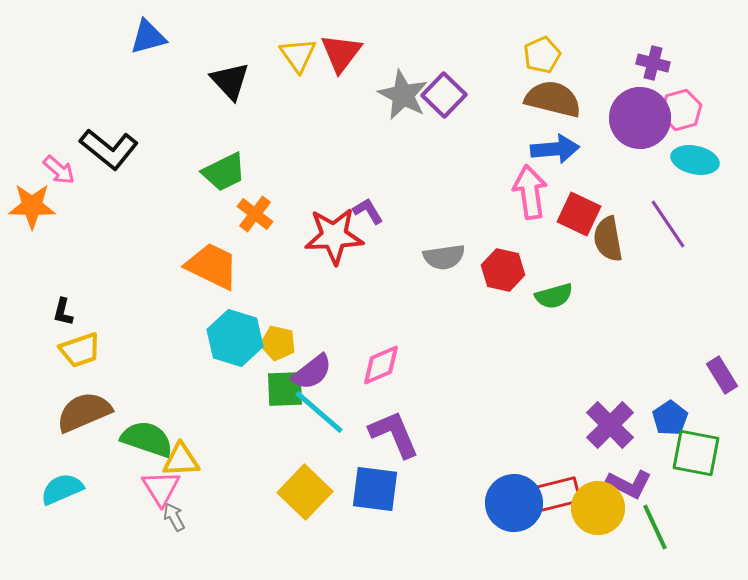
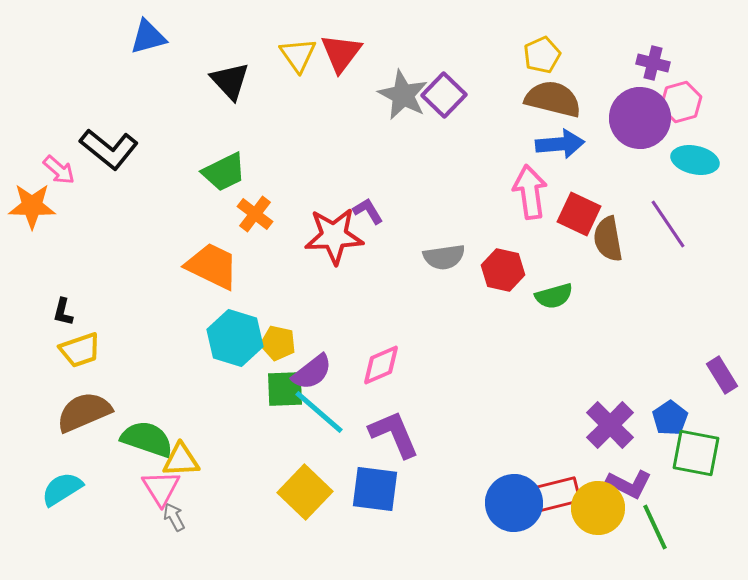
pink hexagon at (681, 110): moved 8 px up
blue arrow at (555, 149): moved 5 px right, 5 px up
cyan semicircle at (62, 489): rotated 9 degrees counterclockwise
